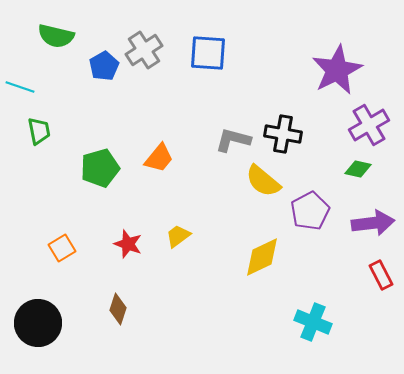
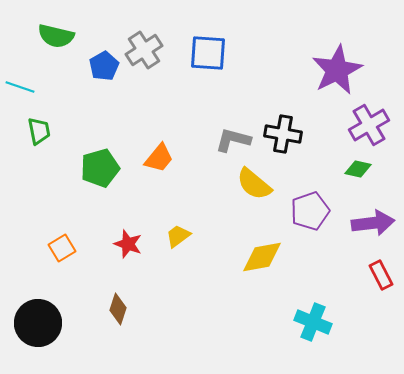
yellow semicircle: moved 9 px left, 3 px down
purple pentagon: rotated 9 degrees clockwise
yellow diamond: rotated 15 degrees clockwise
